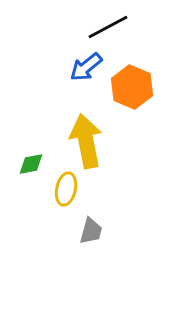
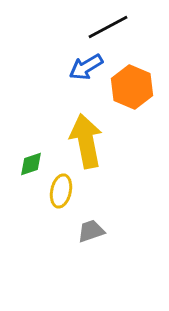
blue arrow: rotated 8 degrees clockwise
green diamond: rotated 8 degrees counterclockwise
yellow ellipse: moved 5 px left, 2 px down
gray trapezoid: rotated 124 degrees counterclockwise
